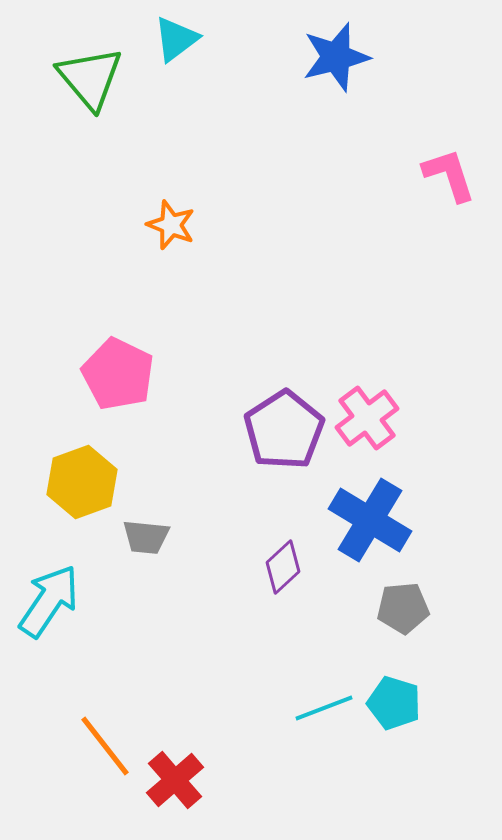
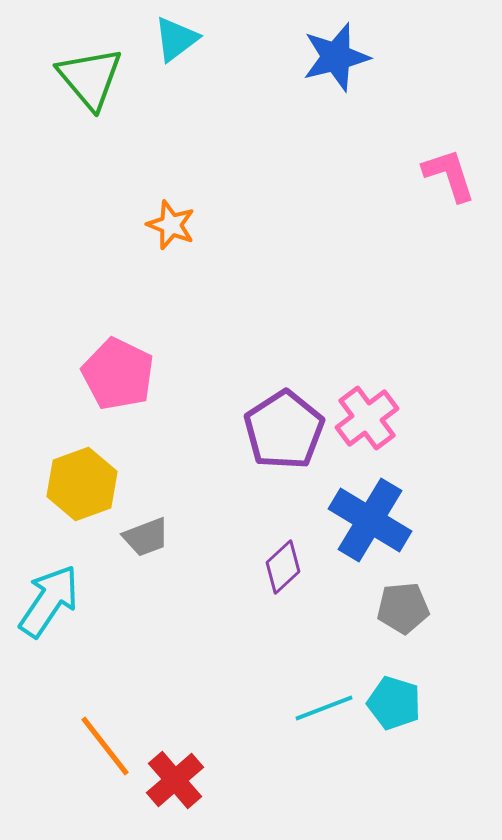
yellow hexagon: moved 2 px down
gray trapezoid: rotated 27 degrees counterclockwise
